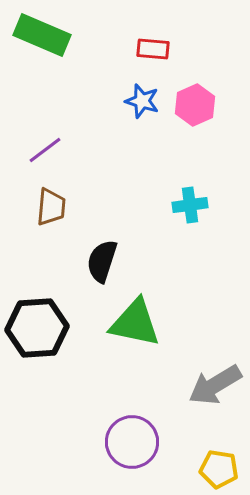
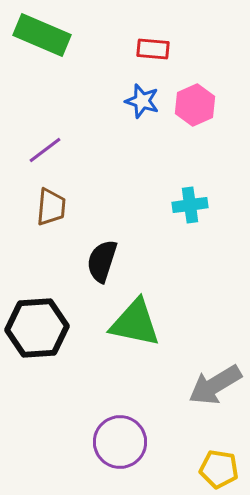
purple circle: moved 12 px left
